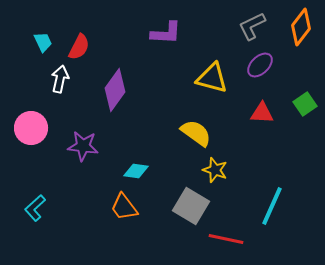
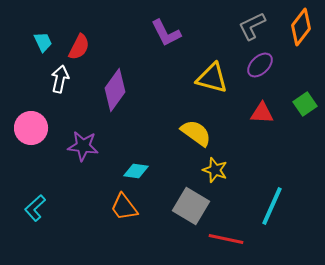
purple L-shape: rotated 60 degrees clockwise
